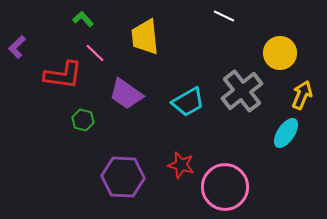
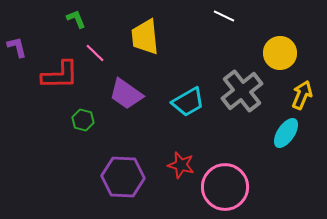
green L-shape: moved 7 px left; rotated 20 degrees clockwise
purple L-shape: rotated 120 degrees clockwise
red L-shape: moved 3 px left; rotated 9 degrees counterclockwise
